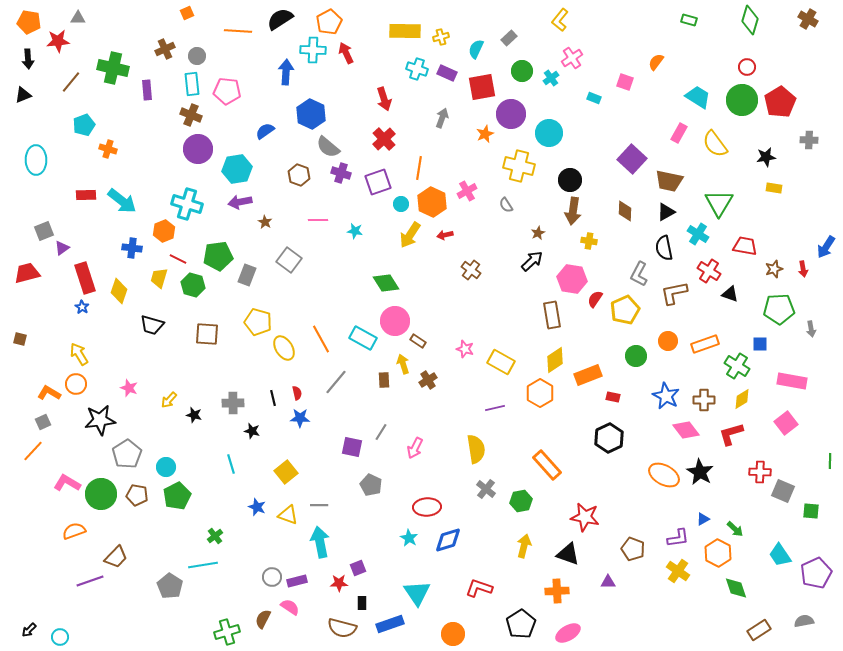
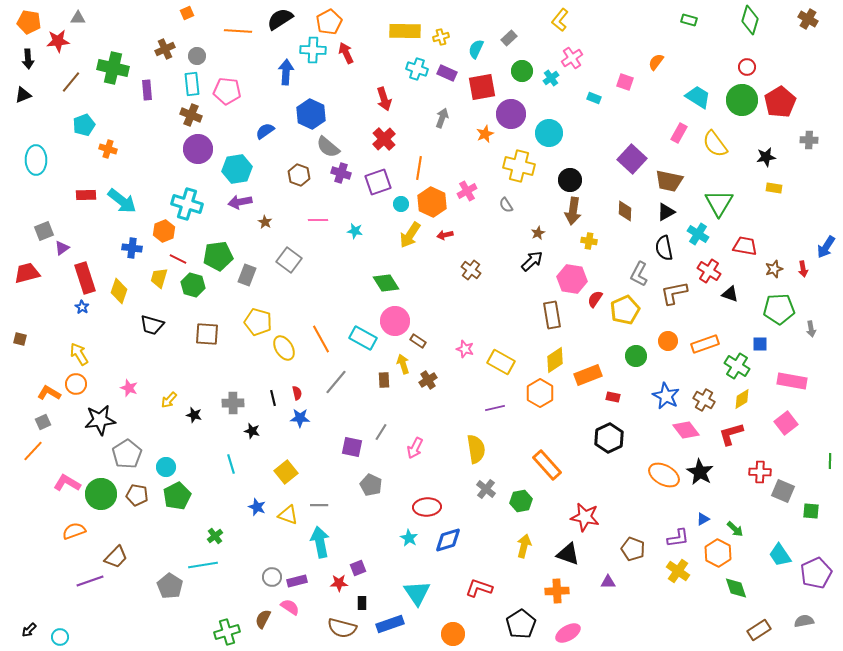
brown cross at (704, 400): rotated 30 degrees clockwise
